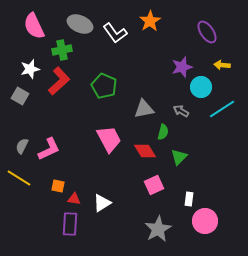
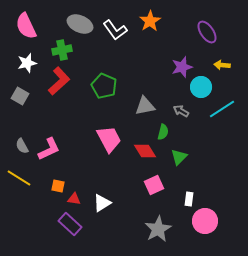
pink semicircle: moved 8 px left
white L-shape: moved 3 px up
white star: moved 3 px left, 6 px up
gray triangle: moved 1 px right, 3 px up
gray semicircle: rotated 56 degrees counterclockwise
purple rectangle: rotated 50 degrees counterclockwise
